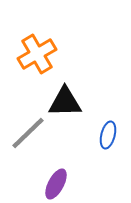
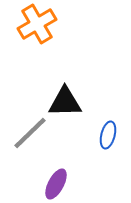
orange cross: moved 30 px up
gray line: moved 2 px right
